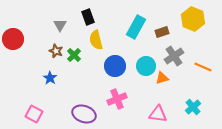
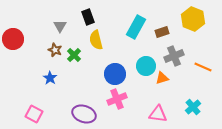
gray triangle: moved 1 px down
brown star: moved 1 px left, 1 px up
gray cross: rotated 12 degrees clockwise
blue circle: moved 8 px down
